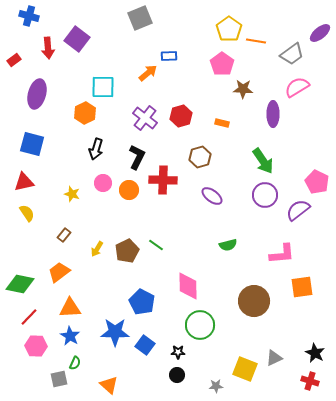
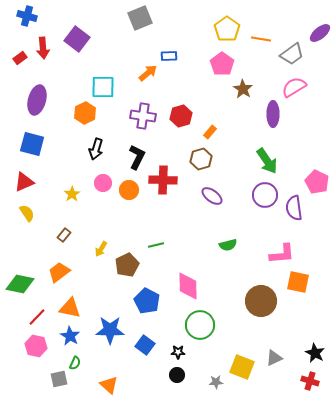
blue cross at (29, 16): moved 2 px left
yellow pentagon at (229, 29): moved 2 px left
orange line at (256, 41): moved 5 px right, 2 px up
red arrow at (48, 48): moved 5 px left
red rectangle at (14, 60): moved 6 px right, 2 px up
pink semicircle at (297, 87): moved 3 px left
brown star at (243, 89): rotated 30 degrees clockwise
purple ellipse at (37, 94): moved 6 px down
purple cross at (145, 118): moved 2 px left, 2 px up; rotated 30 degrees counterclockwise
orange rectangle at (222, 123): moved 12 px left, 9 px down; rotated 64 degrees counterclockwise
brown hexagon at (200, 157): moved 1 px right, 2 px down
green arrow at (263, 161): moved 4 px right
red triangle at (24, 182): rotated 10 degrees counterclockwise
yellow star at (72, 194): rotated 21 degrees clockwise
purple semicircle at (298, 210): moved 4 px left, 2 px up; rotated 60 degrees counterclockwise
green line at (156, 245): rotated 49 degrees counterclockwise
yellow arrow at (97, 249): moved 4 px right
brown pentagon at (127, 251): moved 14 px down
orange square at (302, 287): moved 4 px left, 5 px up; rotated 20 degrees clockwise
brown circle at (254, 301): moved 7 px right
blue pentagon at (142, 302): moved 5 px right, 1 px up
orange triangle at (70, 308): rotated 15 degrees clockwise
red line at (29, 317): moved 8 px right
blue star at (115, 332): moved 5 px left, 2 px up
pink hexagon at (36, 346): rotated 10 degrees clockwise
yellow square at (245, 369): moved 3 px left, 2 px up
gray star at (216, 386): moved 4 px up
